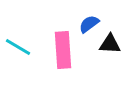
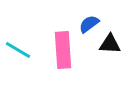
cyan line: moved 3 px down
